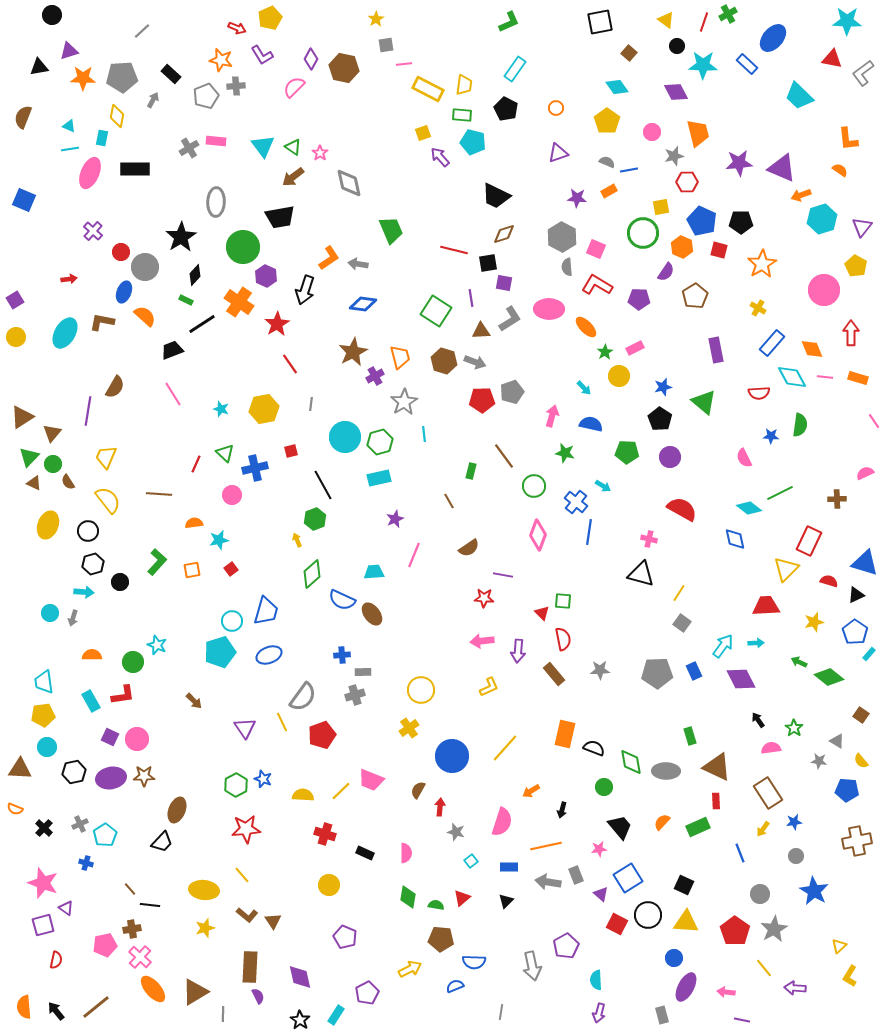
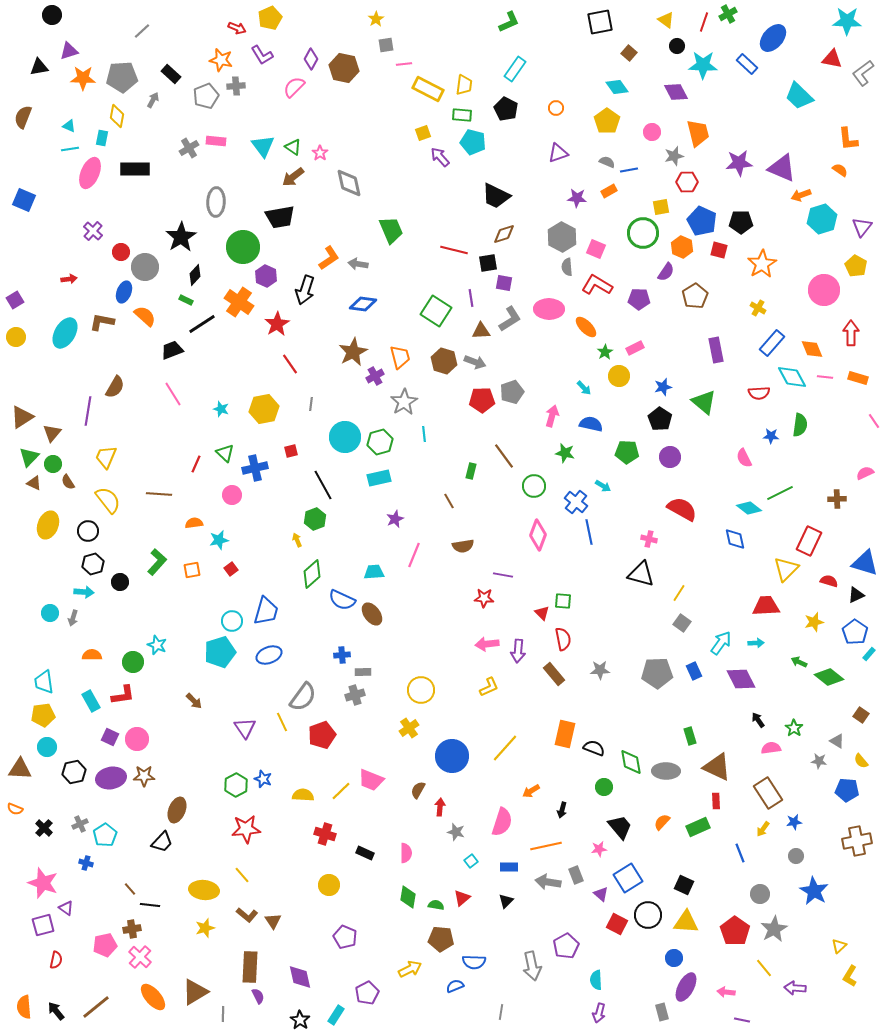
blue line at (589, 532): rotated 20 degrees counterclockwise
brown semicircle at (469, 548): moved 6 px left, 2 px up; rotated 25 degrees clockwise
pink arrow at (482, 641): moved 5 px right, 3 px down
cyan arrow at (723, 646): moved 2 px left, 3 px up
orange ellipse at (153, 989): moved 8 px down
gray rectangle at (662, 1015): moved 3 px up
